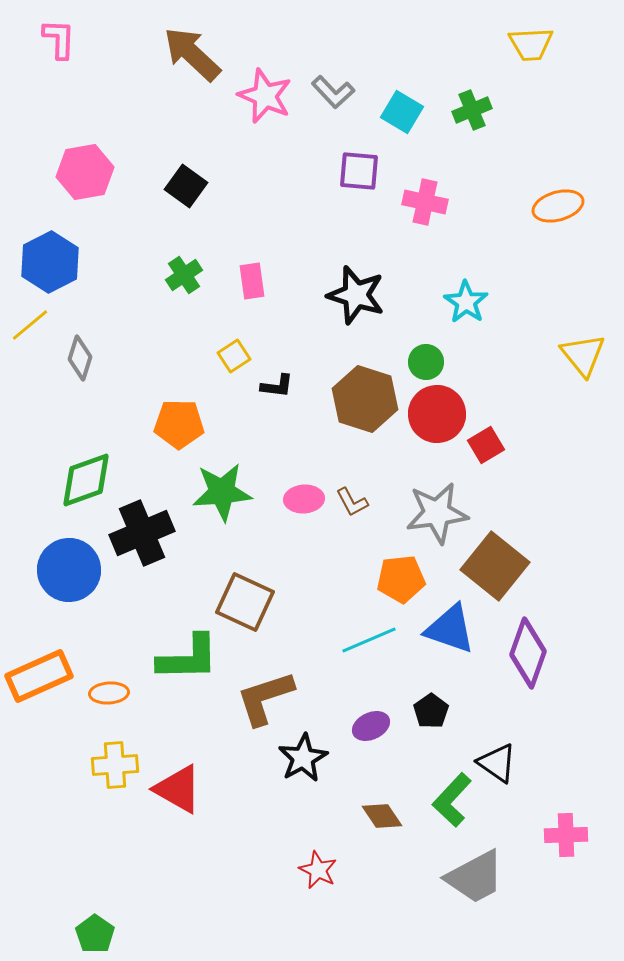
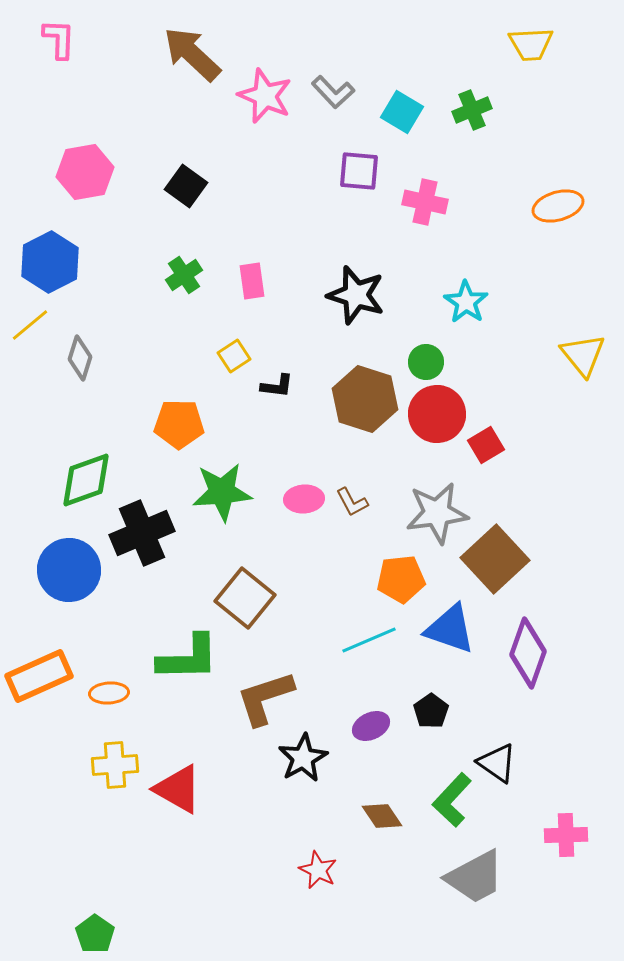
brown square at (495, 566): moved 7 px up; rotated 8 degrees clockwise
brown square at (245, 602): moved 4 px up; rotated 14 degrees clockwise
